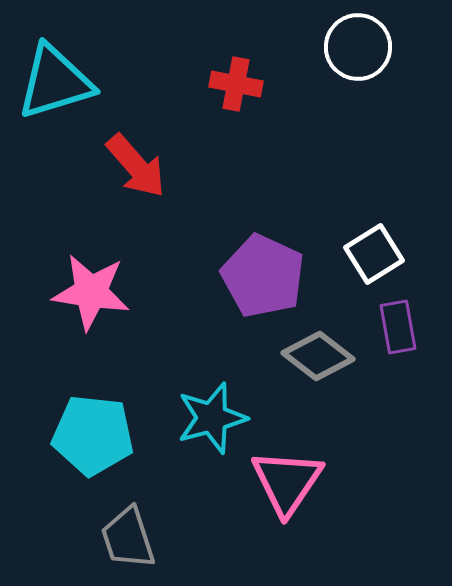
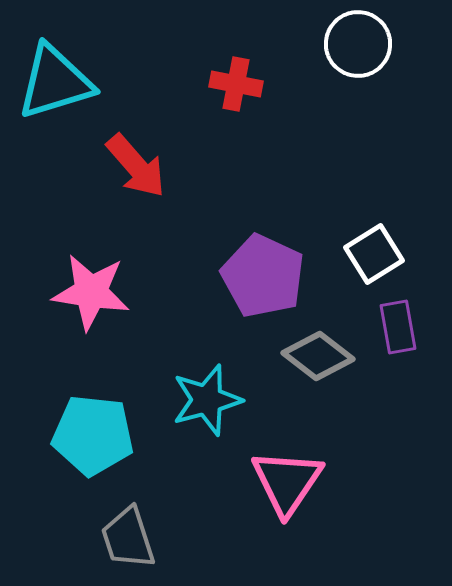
white circle: moved 3 px up
cyan star: moved 5 px left, 18 px up
